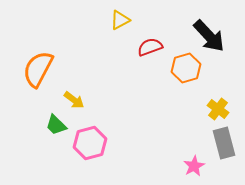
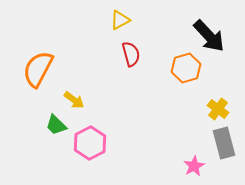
red semicircle: moved 19 px left, 7 px down; rotated 95 degrees clockwise
pink hexagon: rotated 12 degrees counterclockwise
